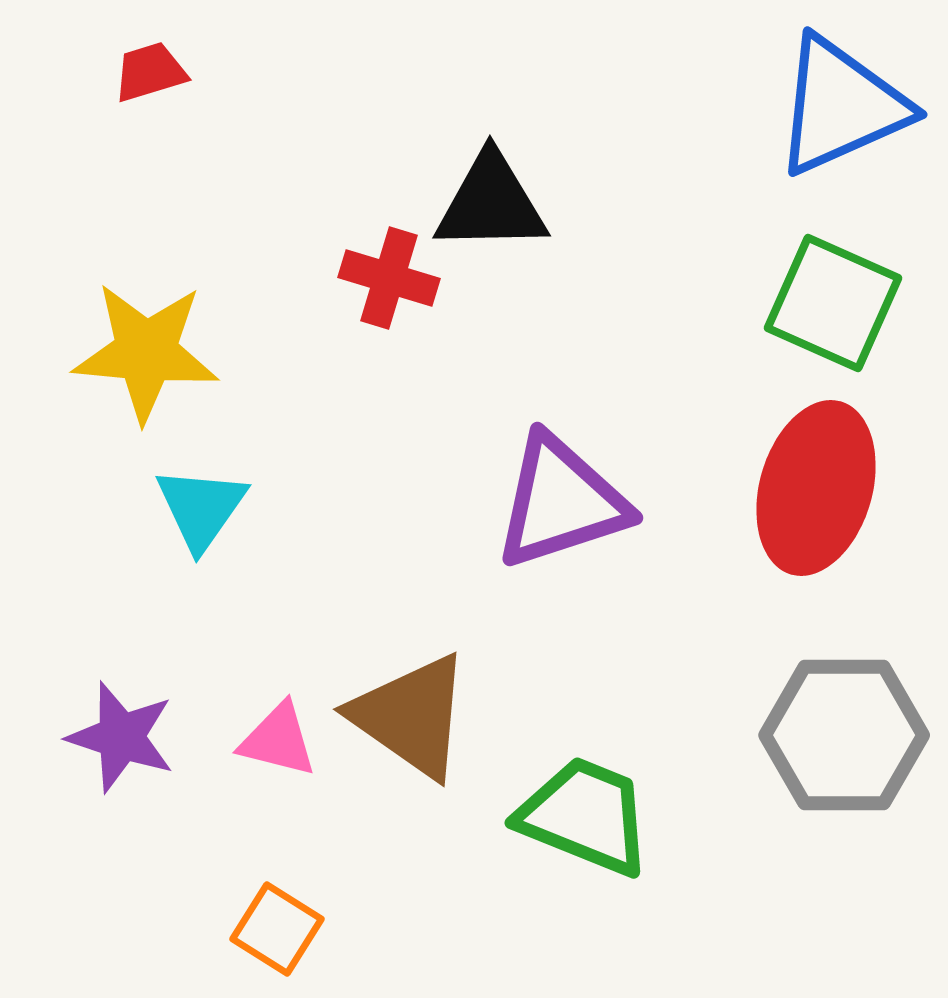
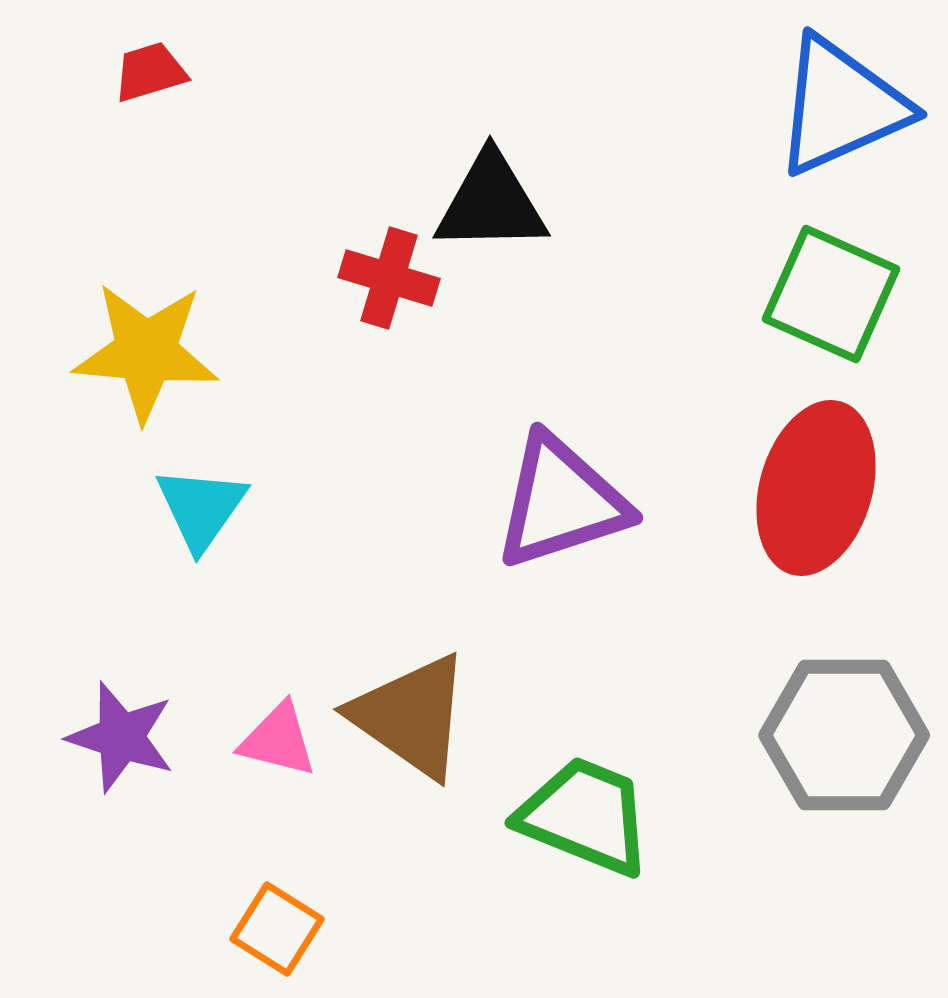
green square: moved 2 px left, 9 px up
